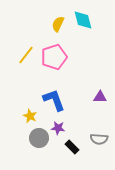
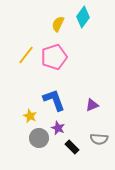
cyan diamond: moved 3 px up; rotated 50 degrees clockwise
purple triangle: moved 8 px left, 8 px down; rotated 24 degrees counterclockwise
purple star: rotated 16 degrees clockwise
